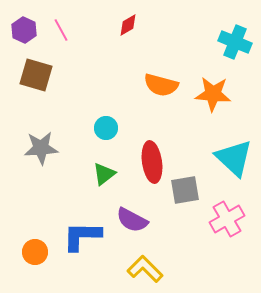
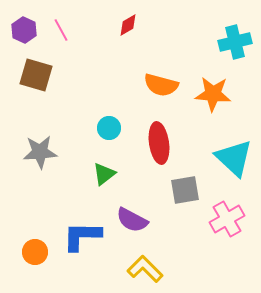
cyan cross: rotated 36 degrees counterclockwise
cyan circle: moved 3 px right
gray star: moved 1 px left, 4 px down
red ellipse: moved 7 px right, 19 px up
